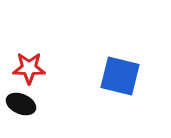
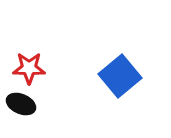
blue square: rotated 36 degrees clockwise
